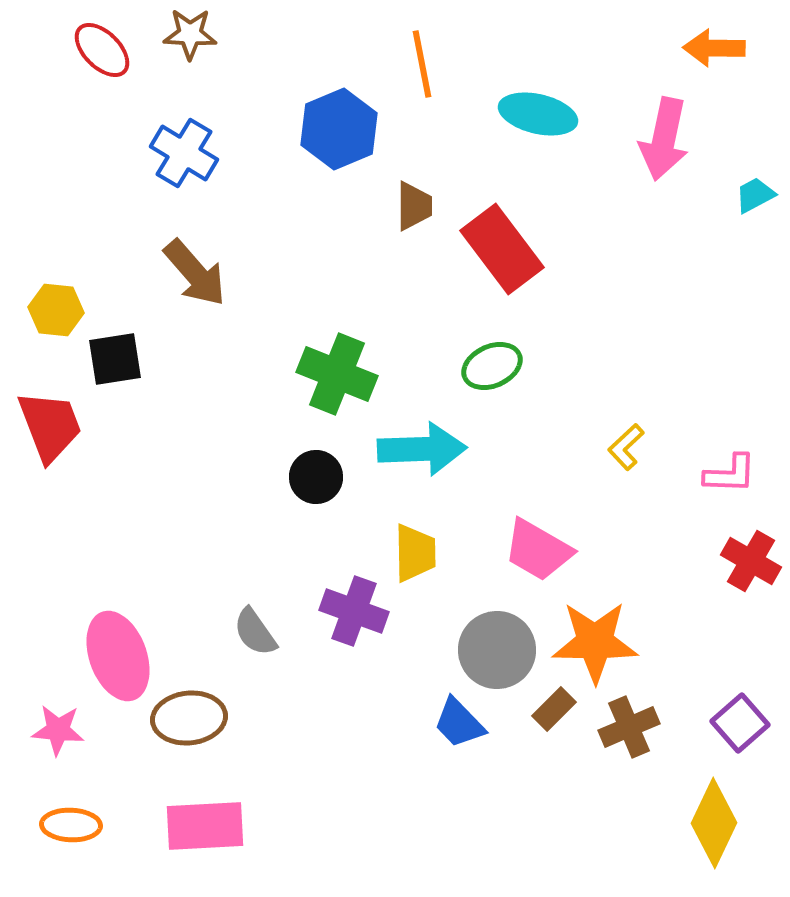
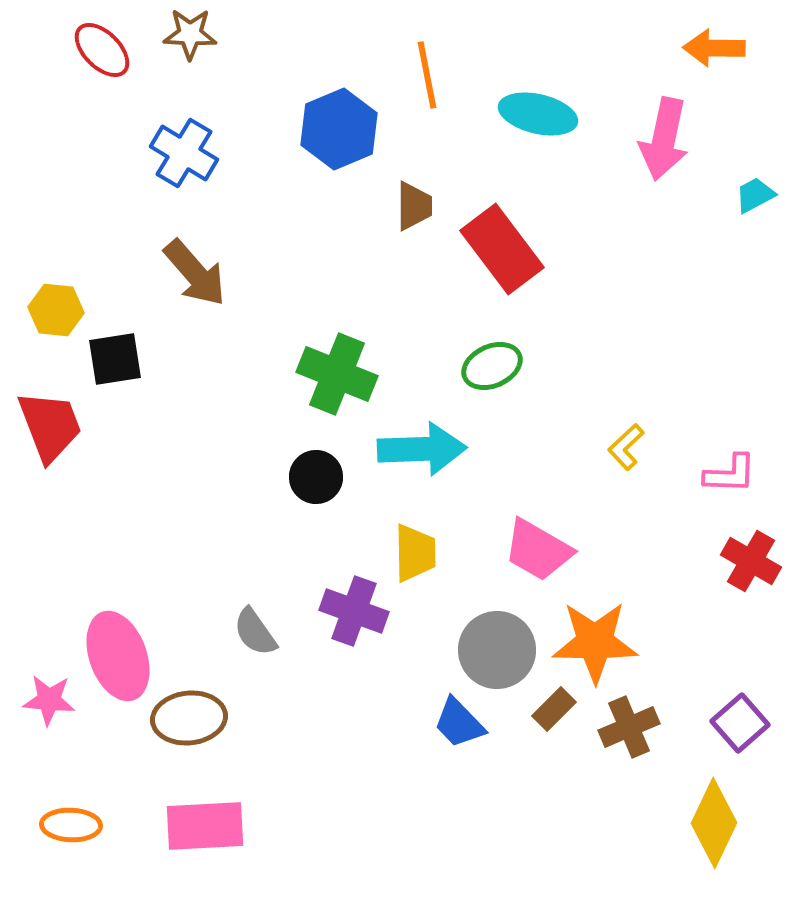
orange line: moved 5 px right, 11 px down
pink star: moved 9 px left, 30 px up
